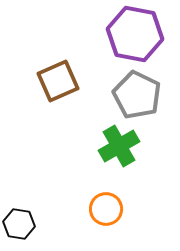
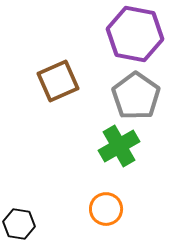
gray pentagon: moved 1 px left, 1 px down; rotated 9 degrees clockwise
